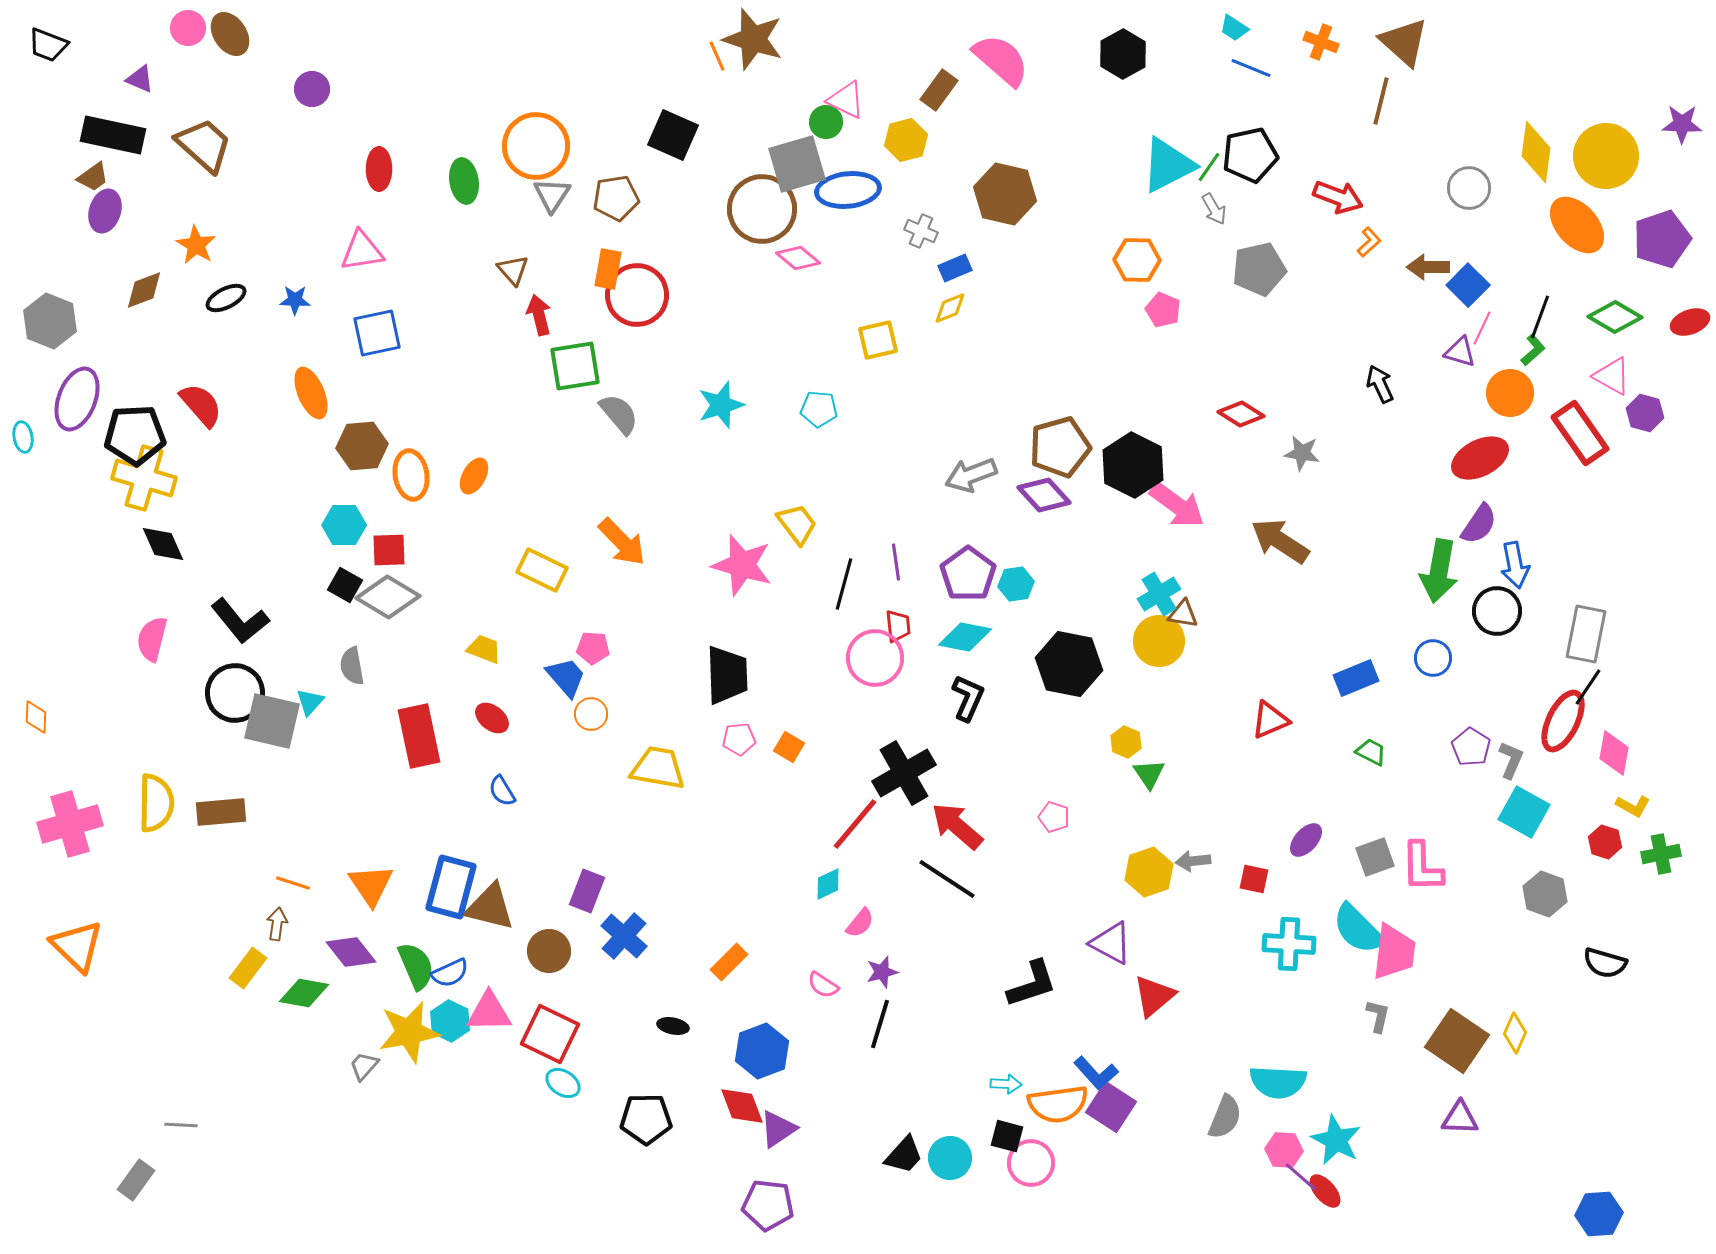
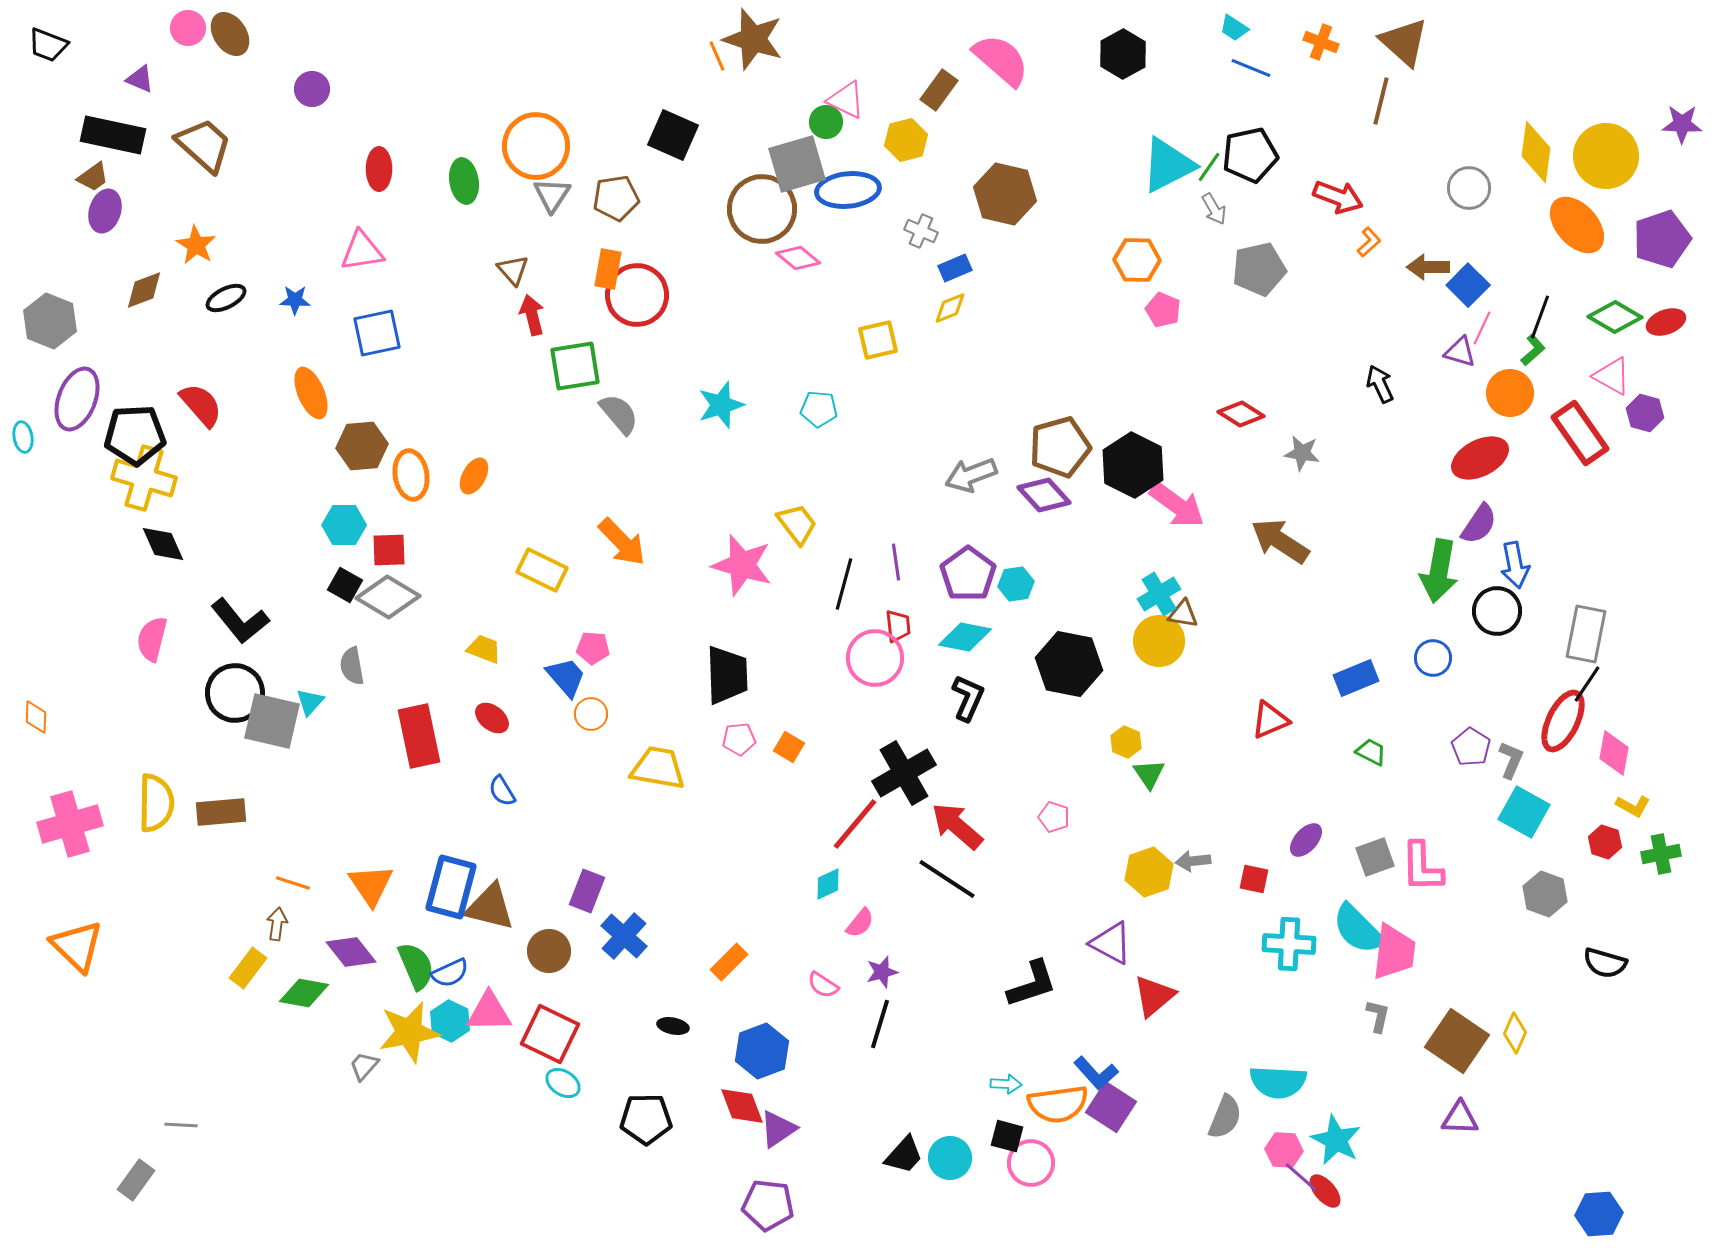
red arrow at (539, 315): moved 7 px left
red ellipse at (1690, 322): moved 24 px left
black line at (1588, 687): moved 1 px left, 3 px up
